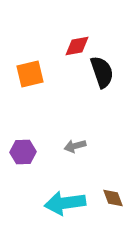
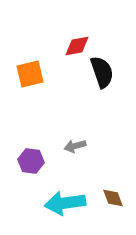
purple hexagon: moved 8 px right, 9 px down; rotated 10 degrees clockwise
